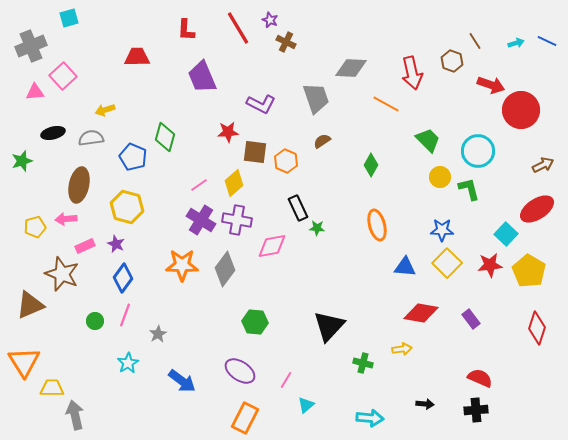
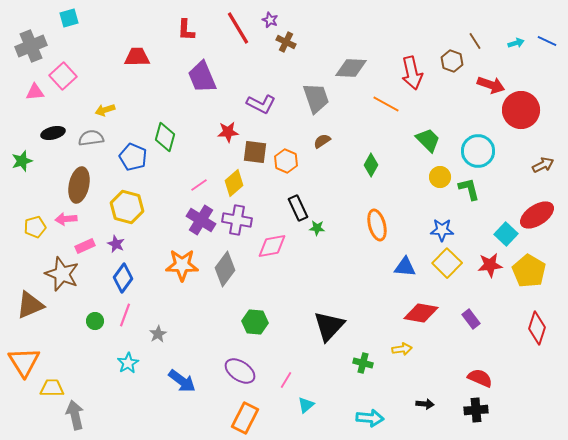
red ellipse at (537, 209): moved 6 px down
